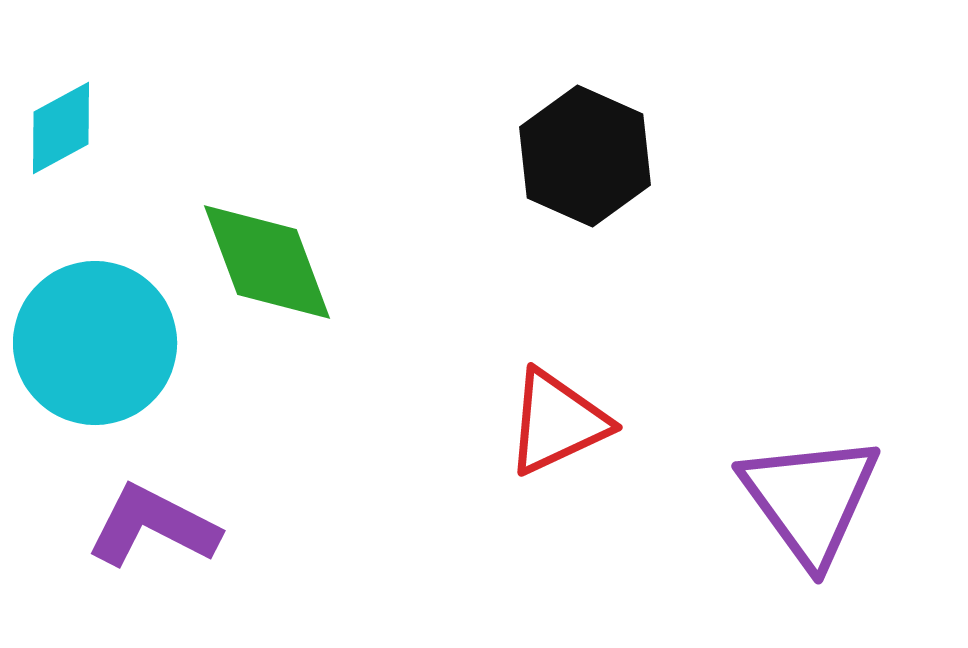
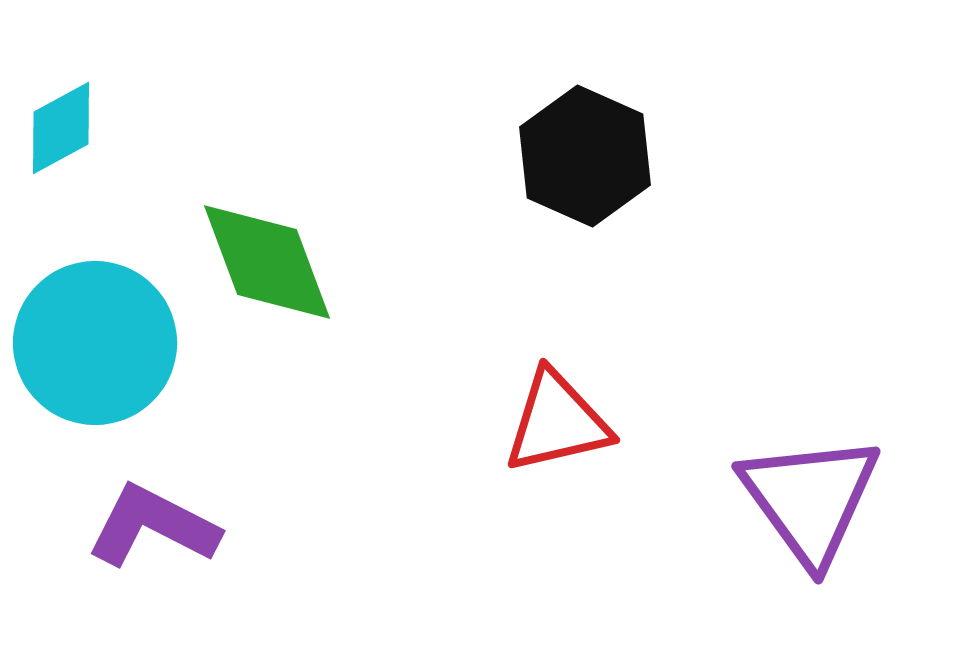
red triangle: rotated 12 degrees clockwise
